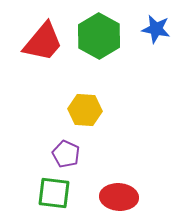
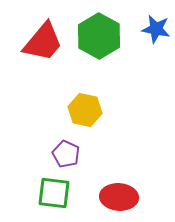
yellow hexagon: rotated 8 degrees clockwise
